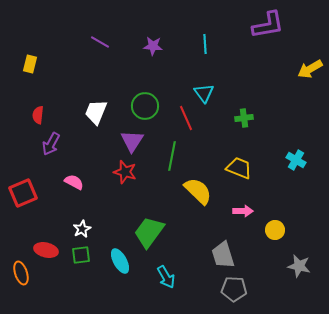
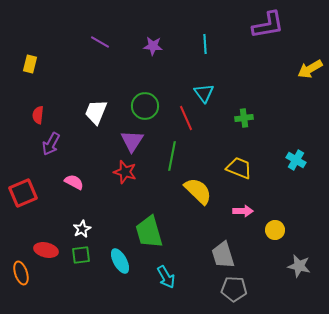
green trapezoid: rotated 52 degrees counterclockwise
